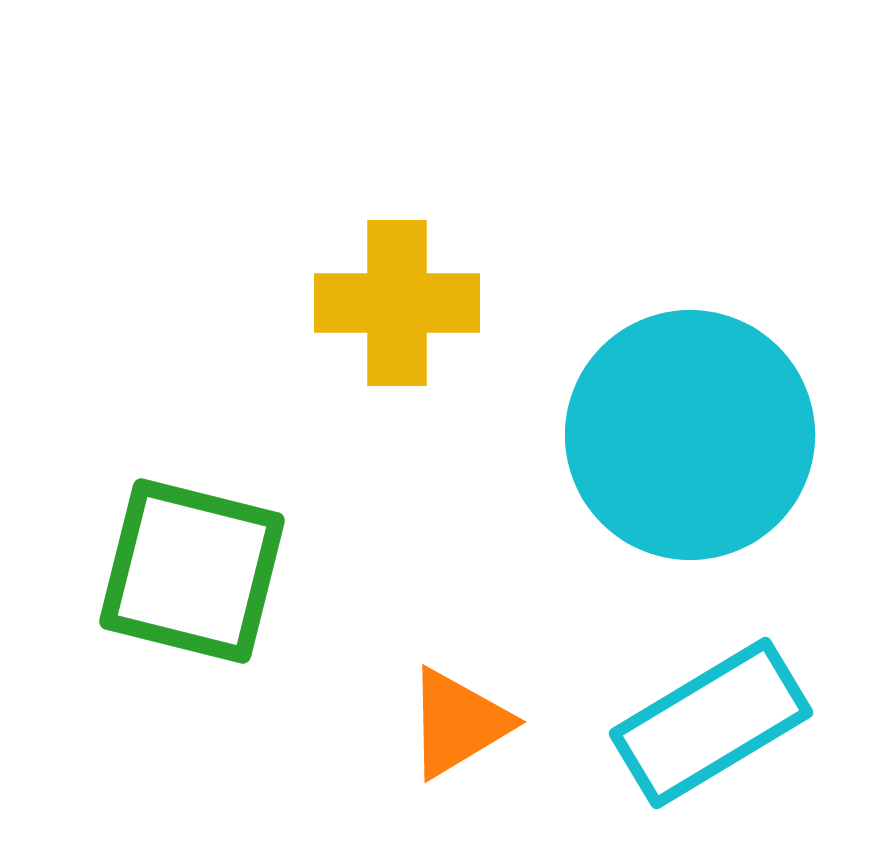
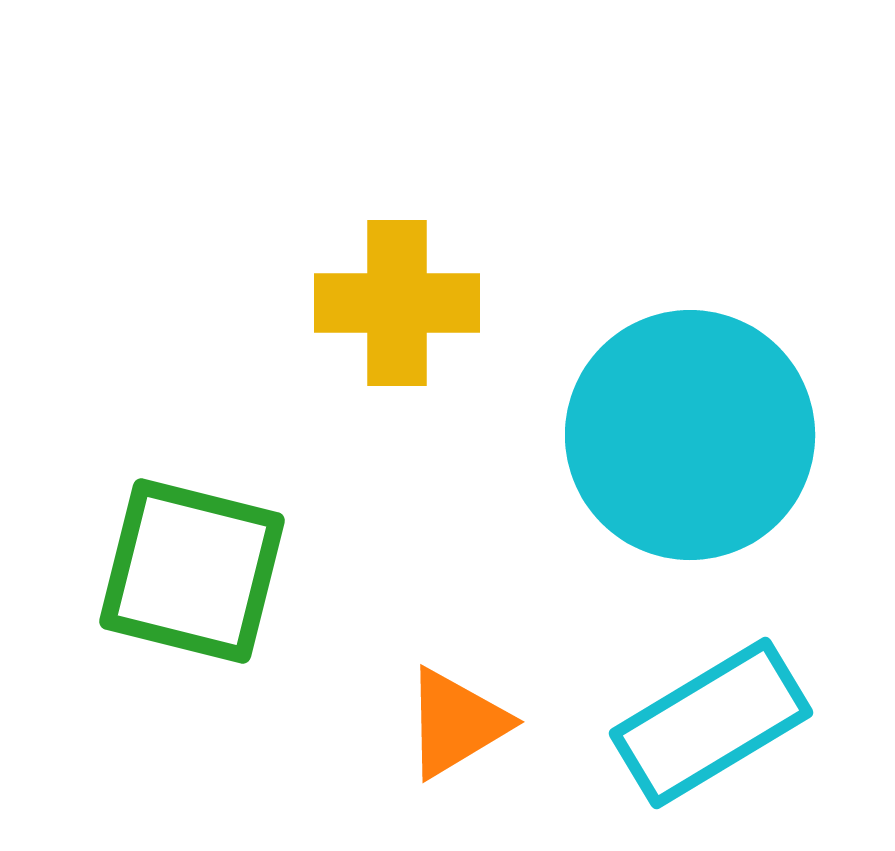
orange triangle: moved 2 px left
